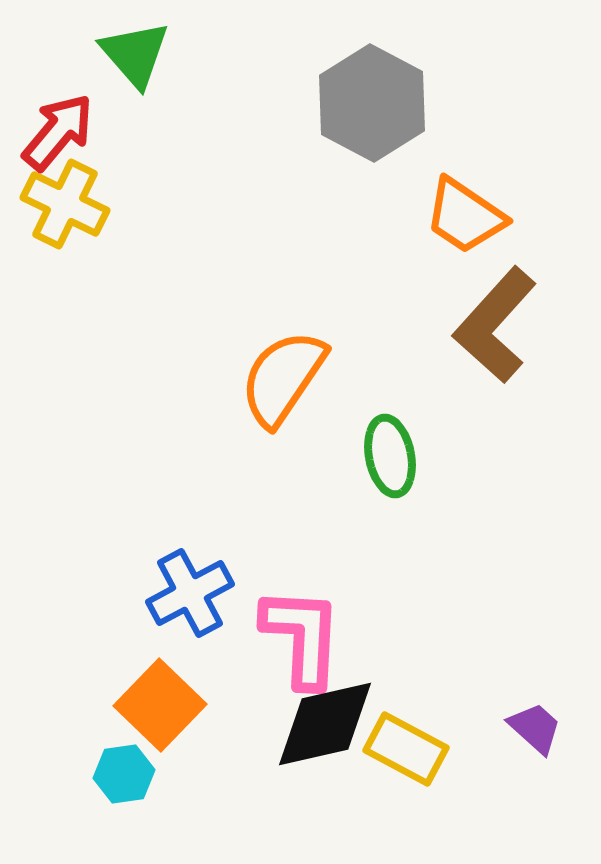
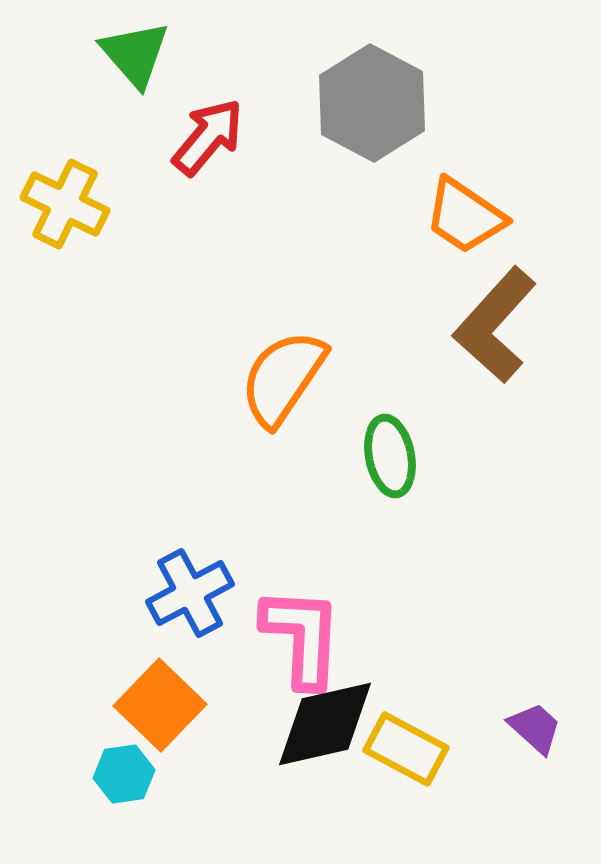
red arrow: moved 150 px right, 5 px down
